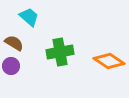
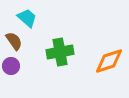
cyan trapezoid: moved 2 px left, 1 px down
brown semicircle: moved 2 px up; rotated 24 degrees clockwise
orange diamond: rotated 52 degrees counterclockwise
